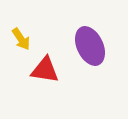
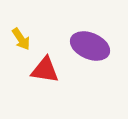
purple ellipse: rotated 42 degrees counterclockwise
